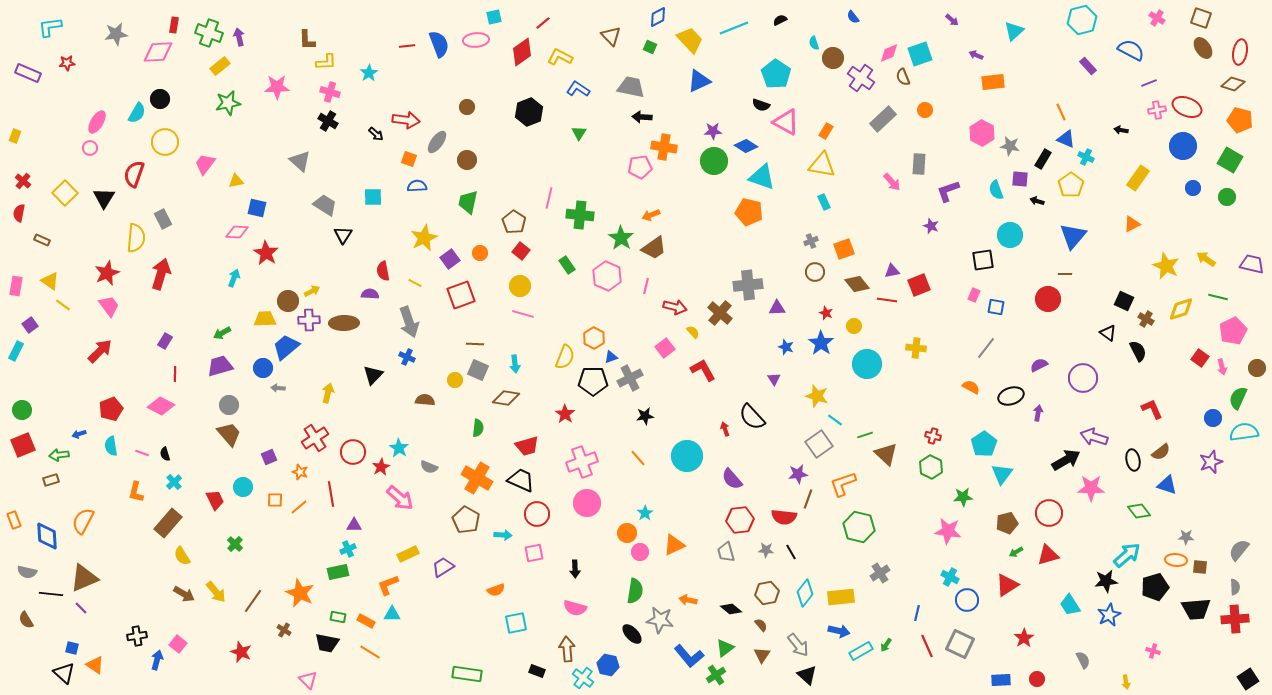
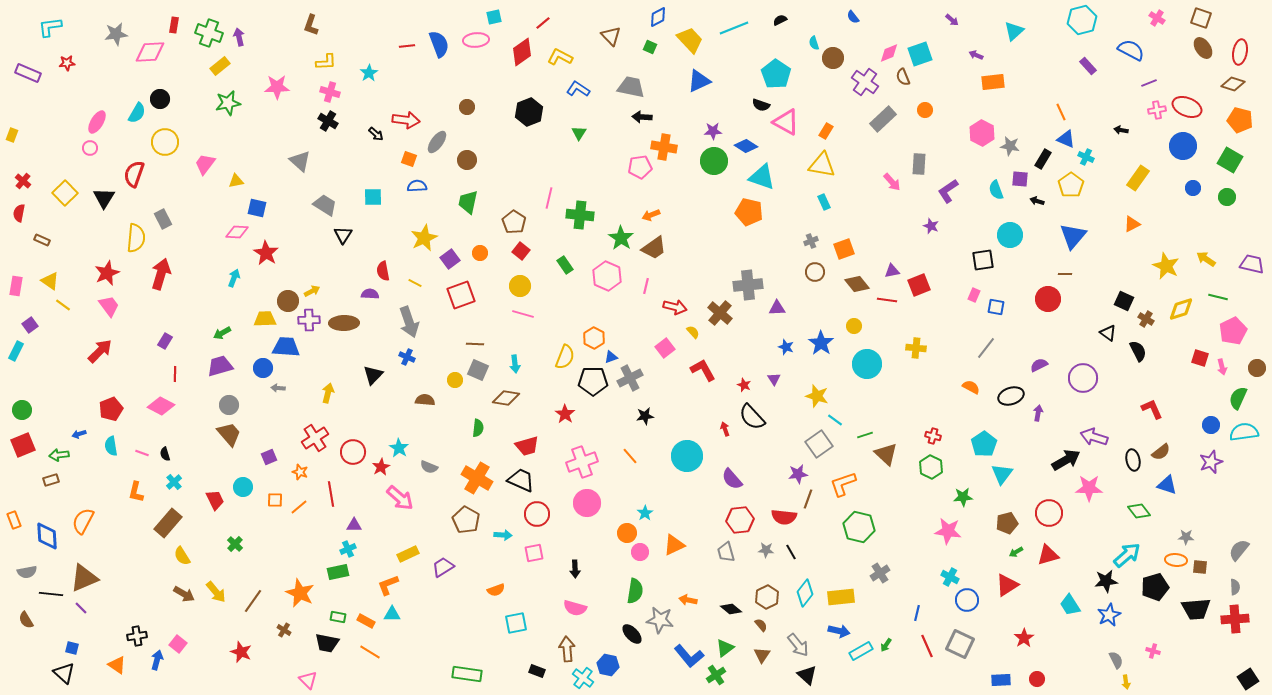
brown L-shape at (307, 40): moved 4 px right, 15 px up; rotated 20 degrees clockwise
pink diamond at (158, 52): moved 8 px left
purple cross at (861, 78): moved 4 px right, 4 px down
yellow rectangle at (15, 136): moved 3 px left, 1 px up
purple L-shape at (948, 191): rotated 15 degrees counterclockwise
green rectangle at (567, 265): moved 2 px left
red star at (826, 313): moved 82 px left, 72 px down
blue trapezoid at (286, 347): rotated 44 degrees clockwise
red square at (1200, 358): rotated 18 degrees counterclockwise
blue circle at (1213, 418): moved 2 px left, 7 px down
orange line at (638, 458): moved 8 px left, 2 px up
pink star at (1091, 488): moved 2 px left
gray semicircle at (27, 572): rotated 24 degrees counterclockwise
brown hexagon at (767, 593): moved 4 px down; rotated 15 degrees counterclockwise
gray semicircle at (1083, 660): moved 33 px right
orange triangle at (95, 665): moved 22 px right
